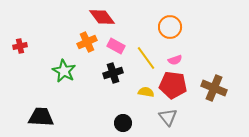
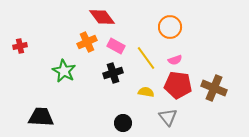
red pentagon: moved 5 px right
